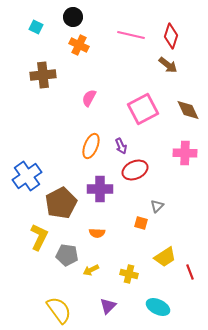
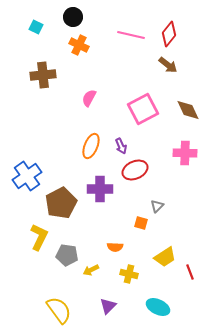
red diamond: moved 2 px left, 2 px up; rotated 20 degrees clockwise
orange semicircle: moved 18 px right, 14 px down
